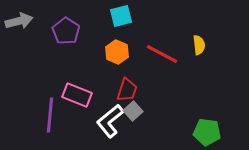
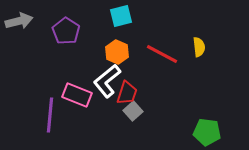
yellow semicircle: moved 2 px down
red trapezoid: moved 3 px down
white L-shape: moved 3 px left, 40 px up
